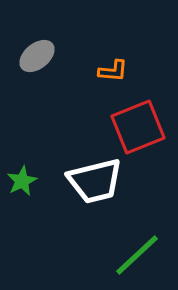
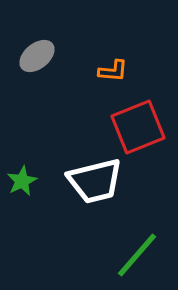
green line: rotated 6 degrees counterclockwise
